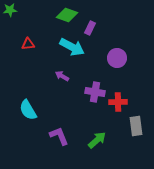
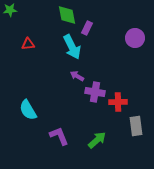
green diamond: rotated 60 degrees clockwise
purple rectangle: moved 3 px left
cyan arrow: rotated 35 degrees clockwise
purple circle: moved 18 px right, 20 px up
purple arrow: moved 15 px right
